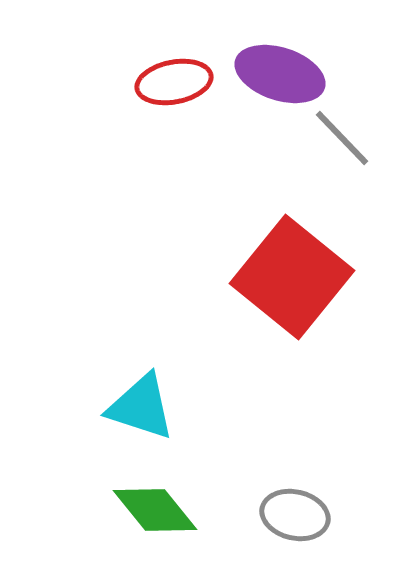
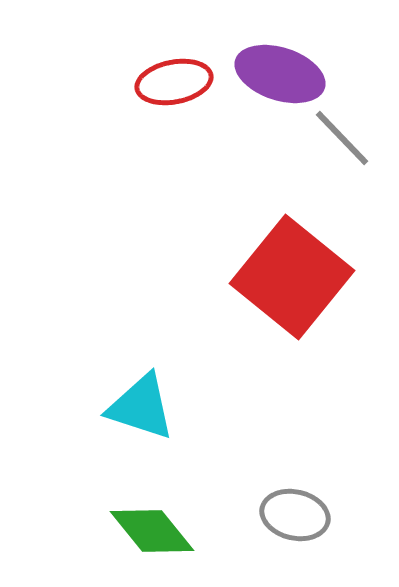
green diamond: moved 3 px left, 21 px down
